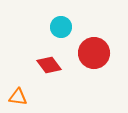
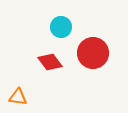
red circle: moved 1 px left
red diamond: moved 1 px right, 3 px up
